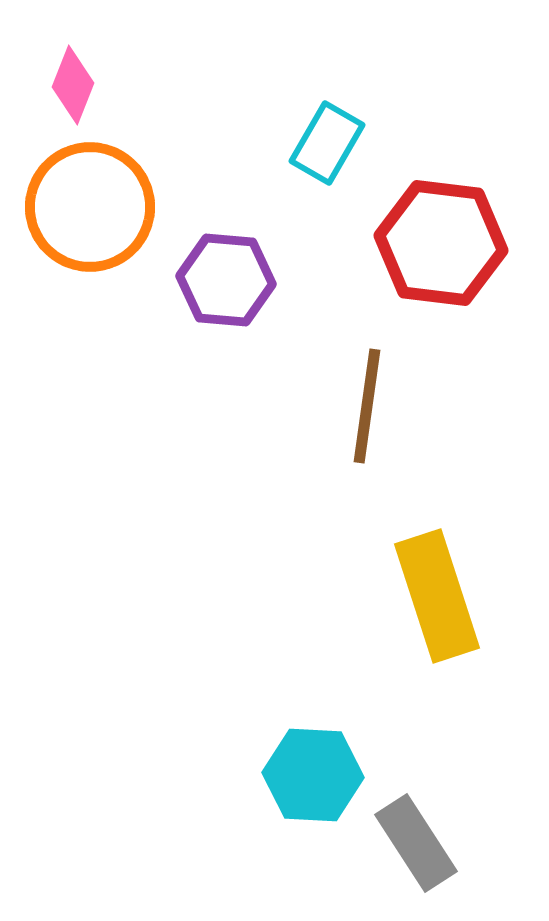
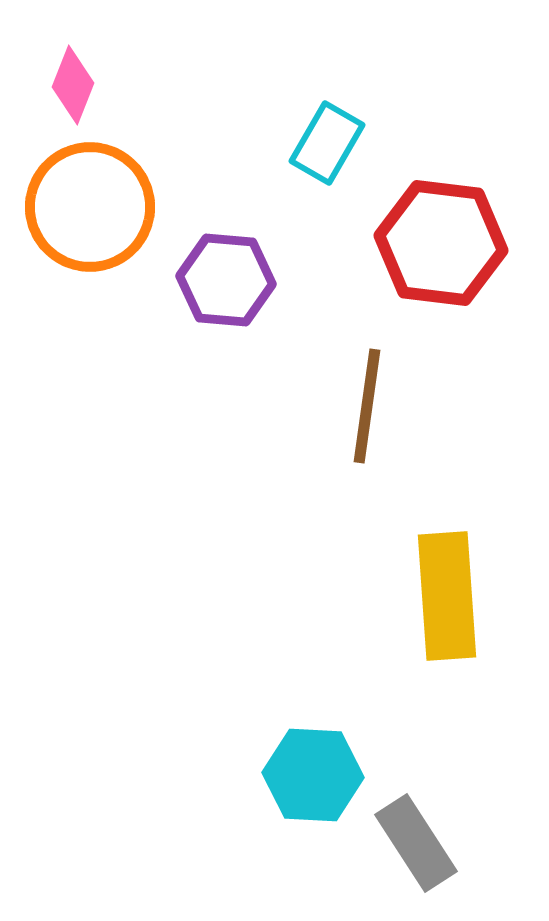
yellow rectangle: moved 10 px right; rotated 14 degrees clockwise
